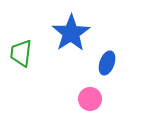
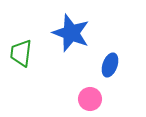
blue star: rotated 18 degrees counterclockwise
blue ellipse: moved 3 px right, 2 px down
